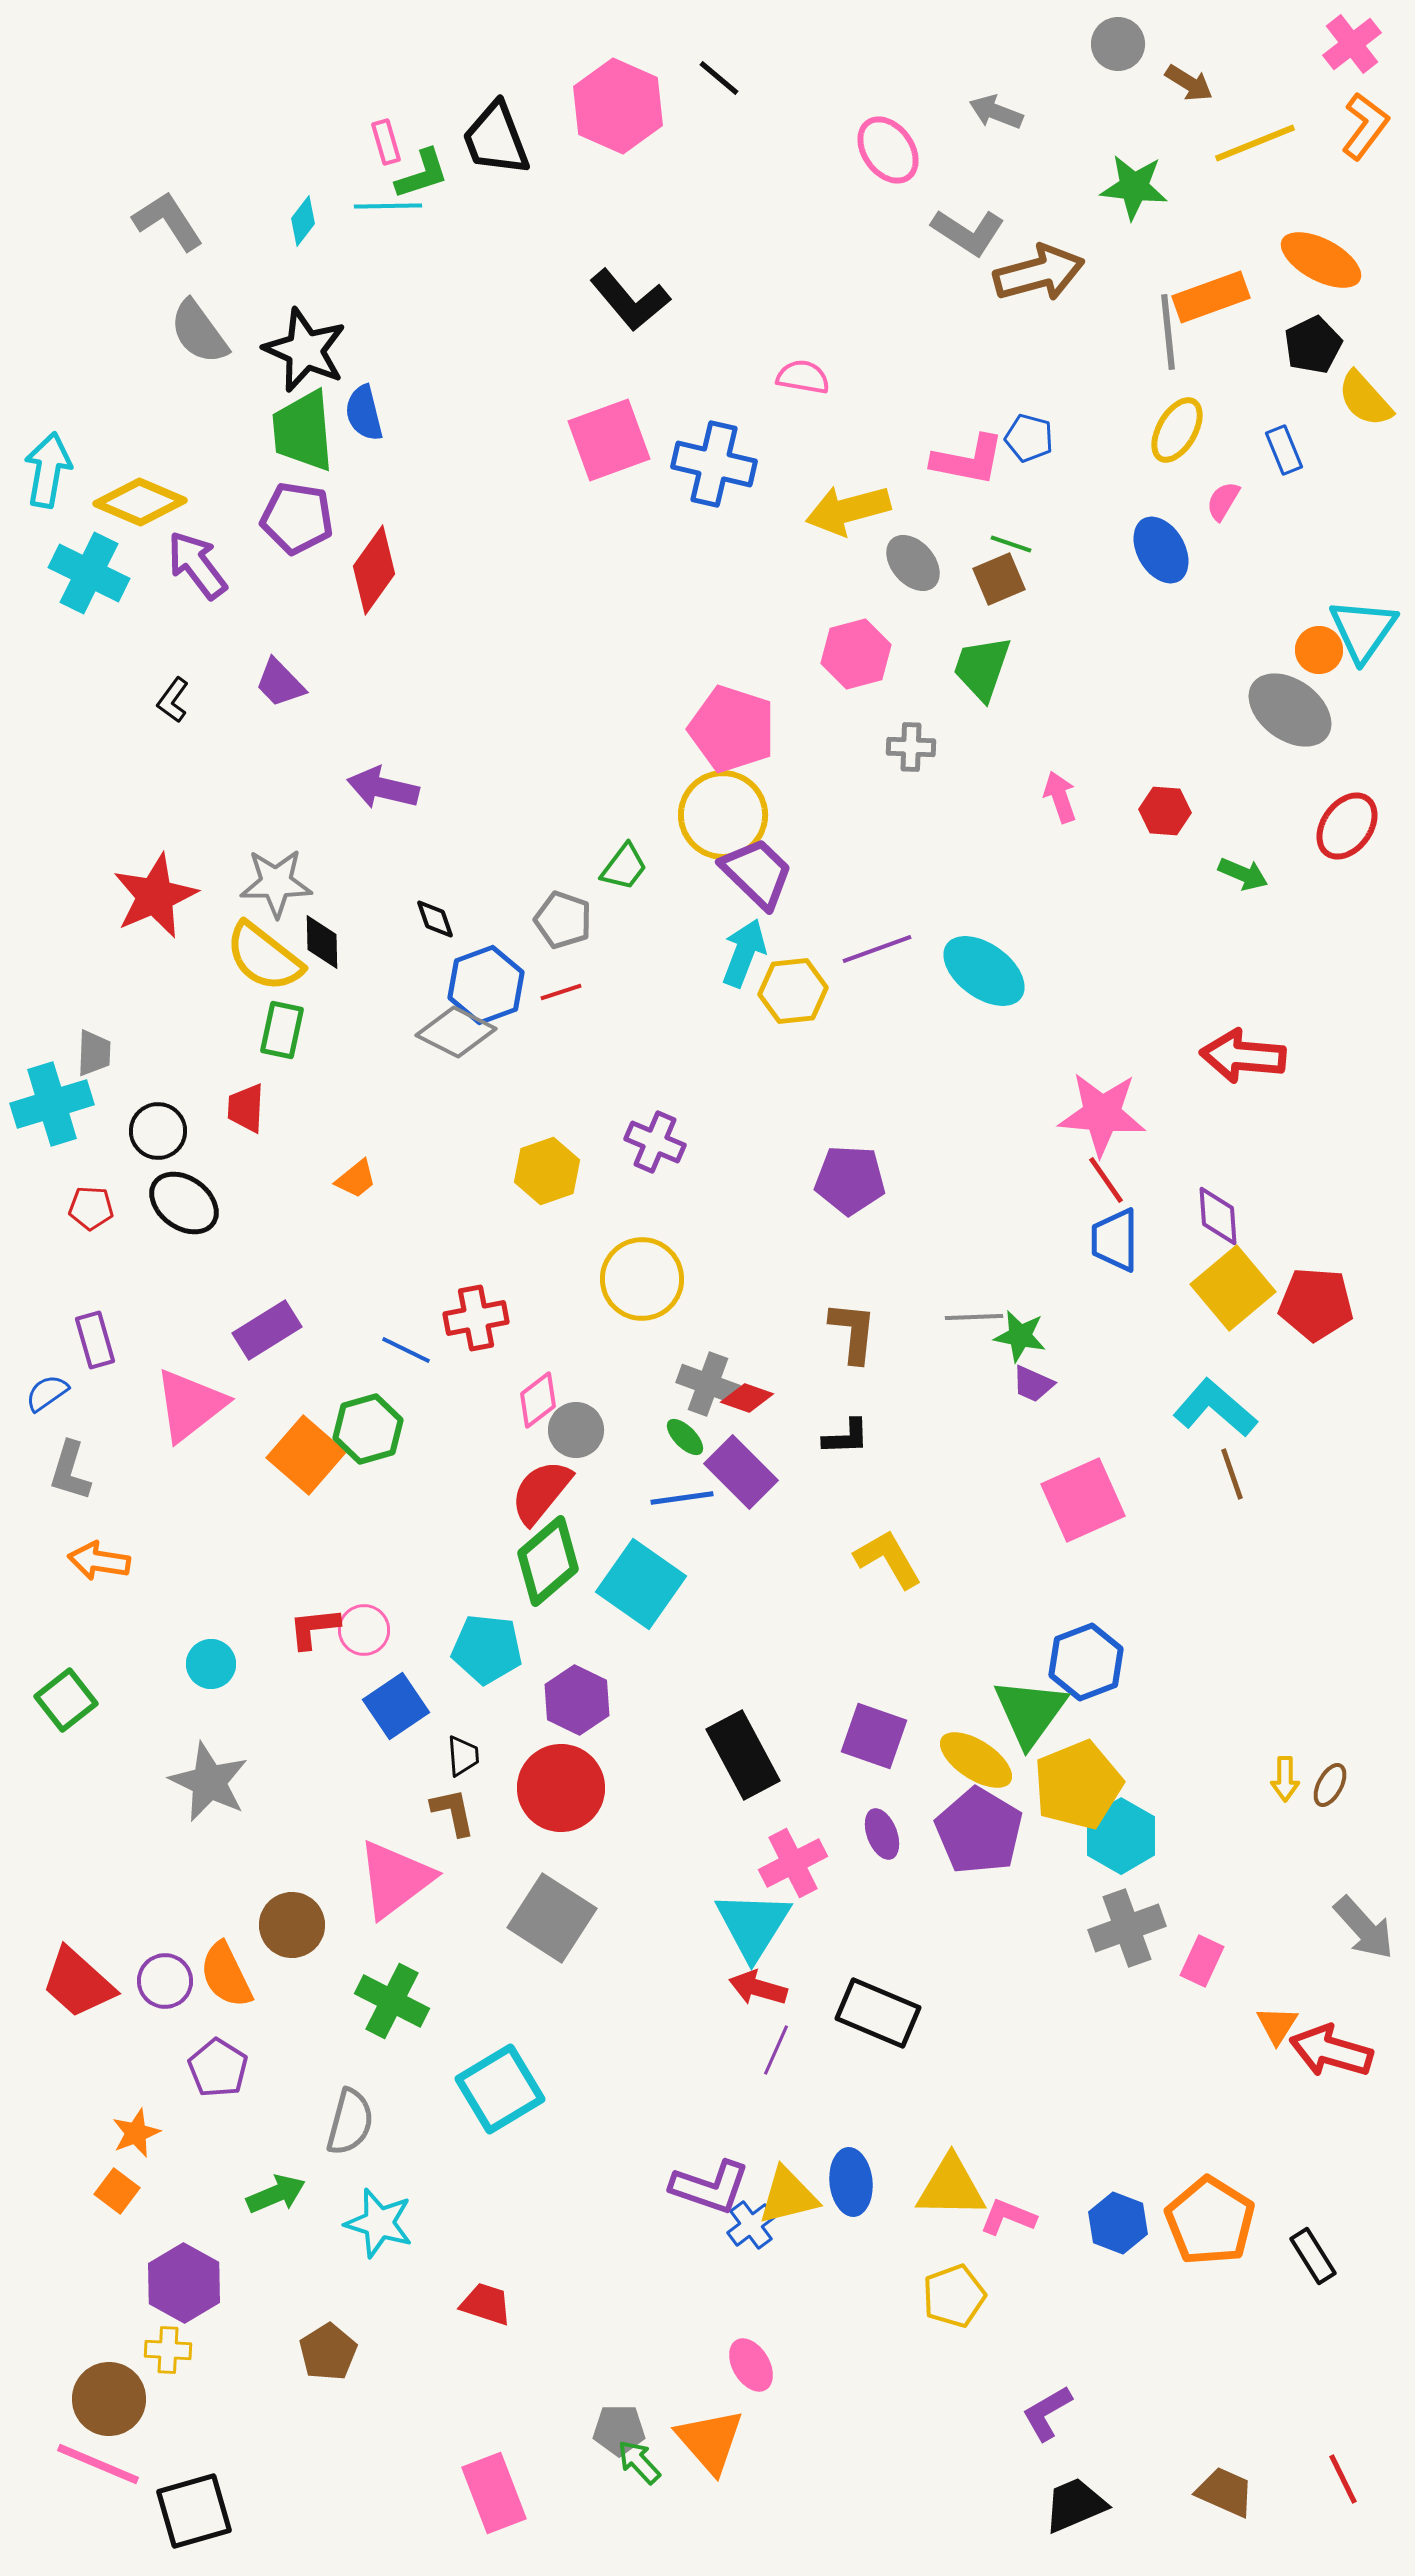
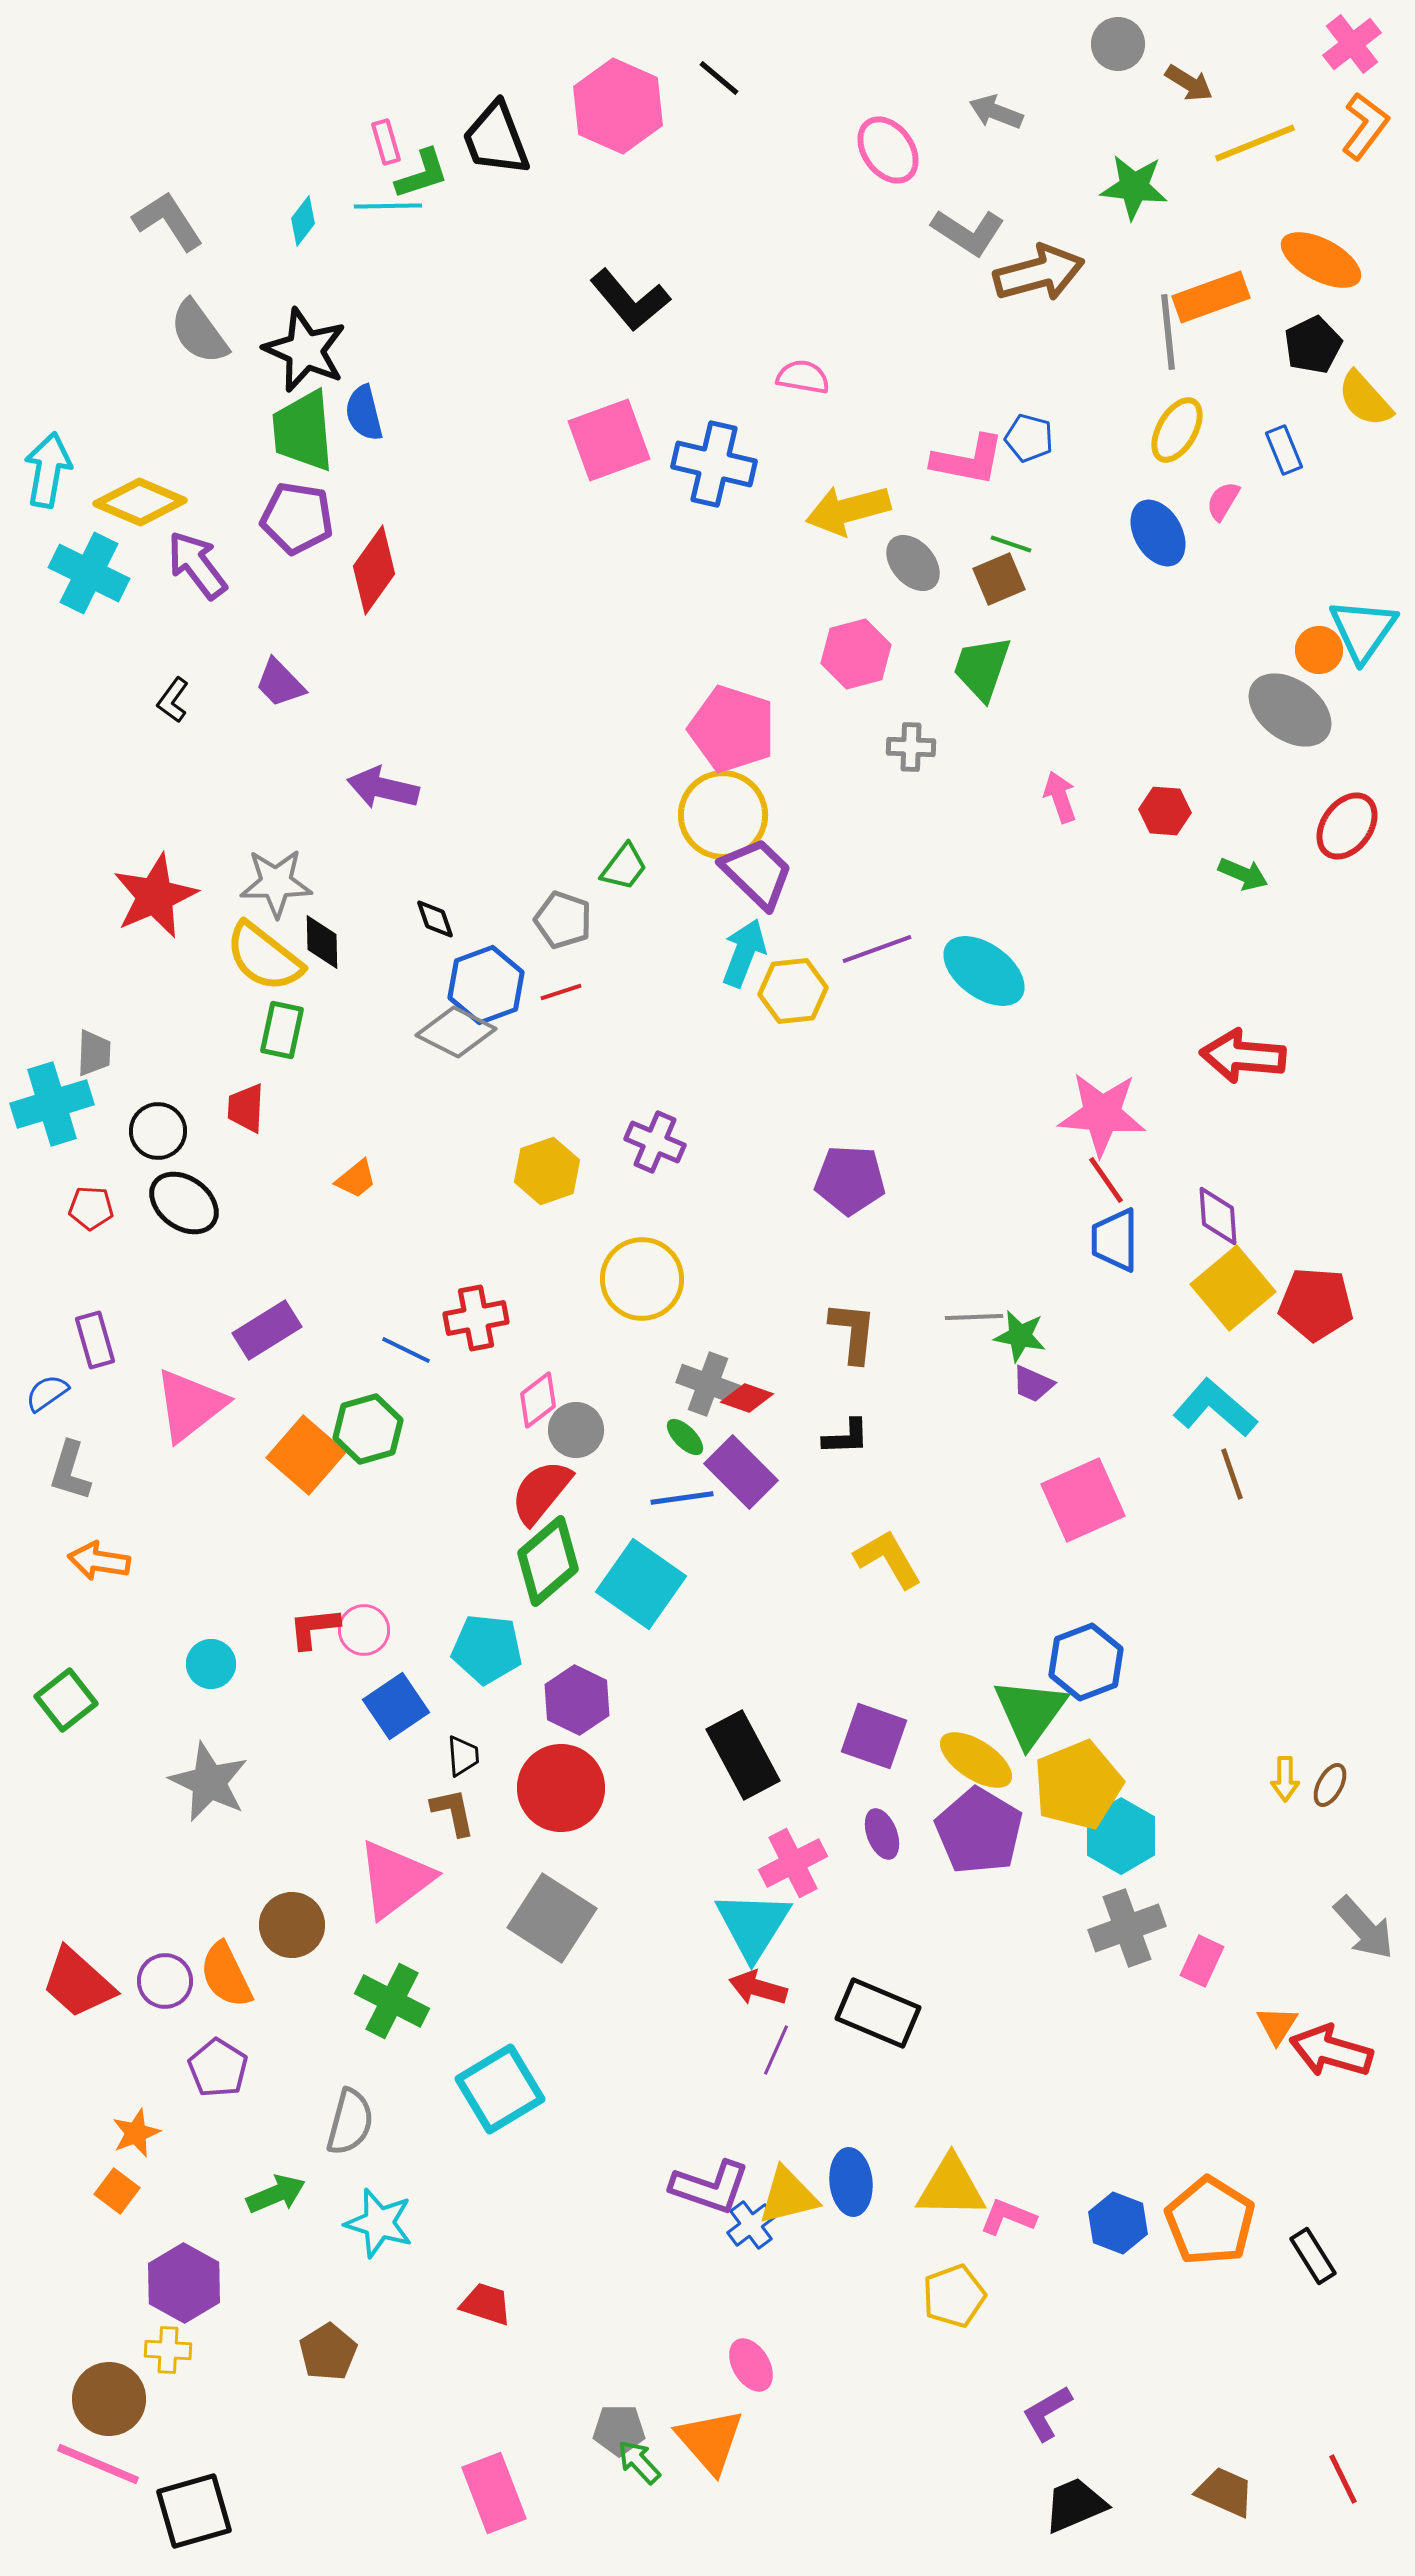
blue ellipse at (1161, 550): moved 3 px left, 17 px up
